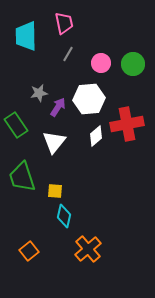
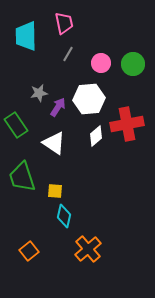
white triangle: moved 1 px down; rotated 35 degrees counterclockwise
